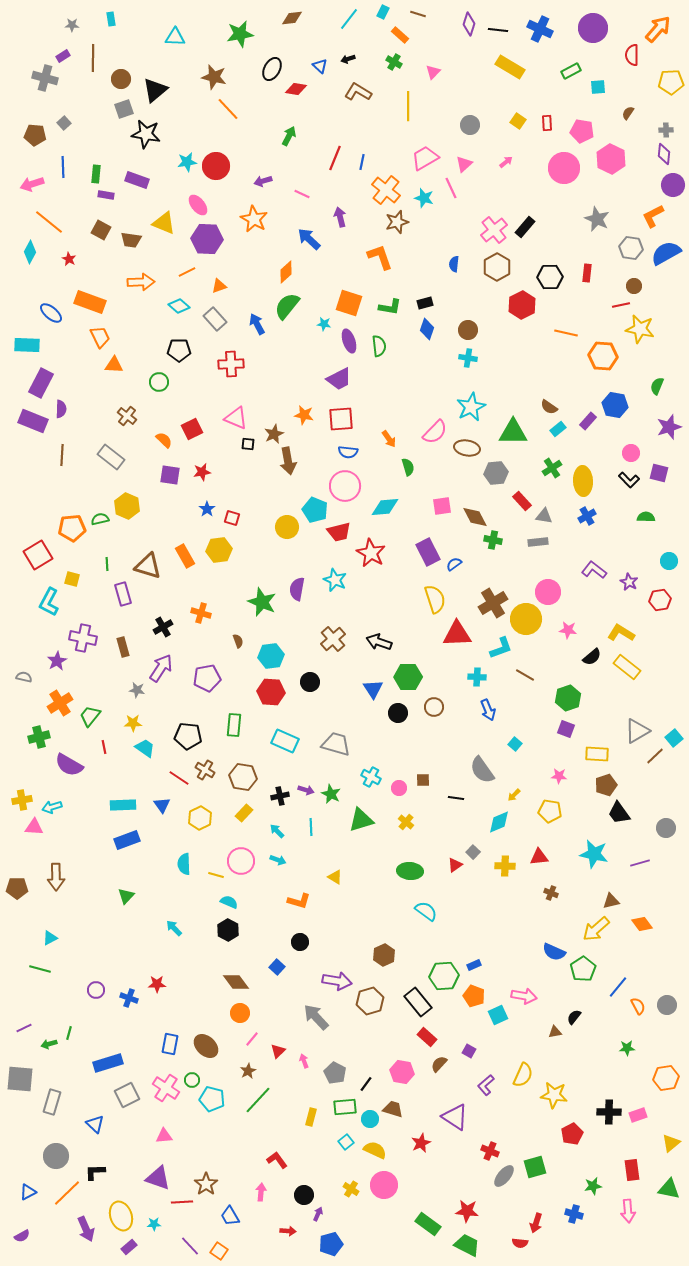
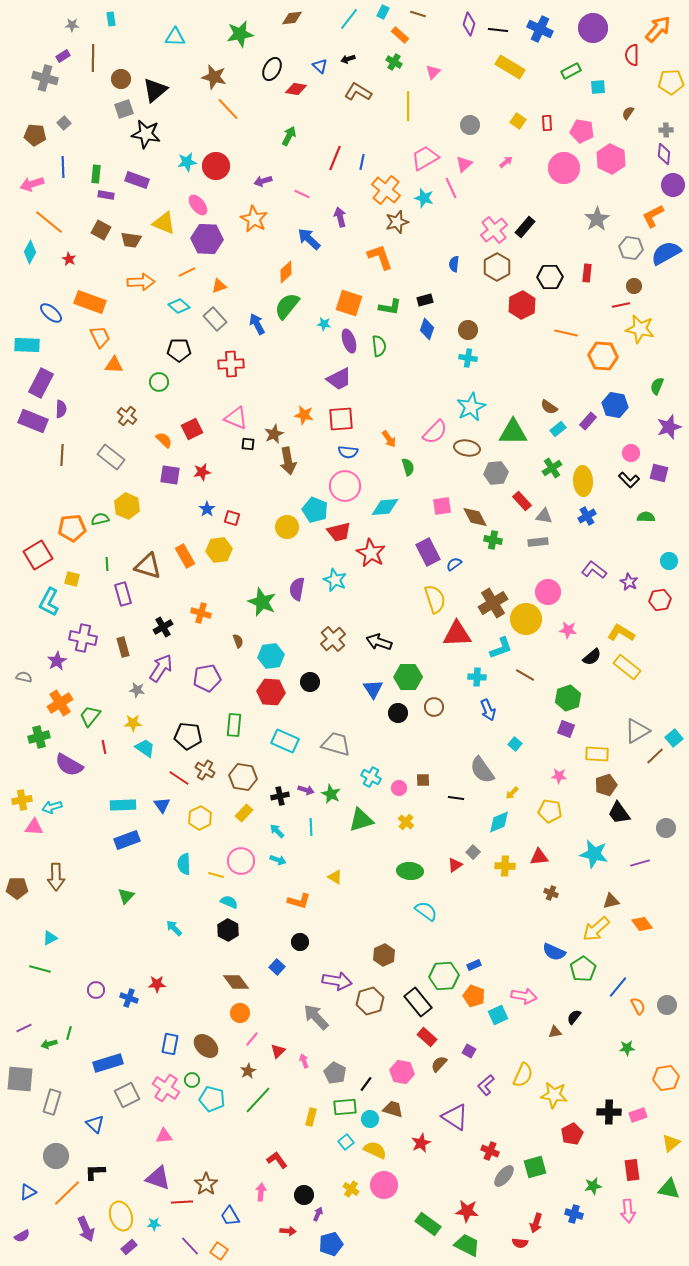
gray star at (597, 219): rotated 15 degrees clockwise
black rectangle at (425, 303): moved 3 px up
yellow arrow at (514, 795): moved 2 px left, 2 px up
